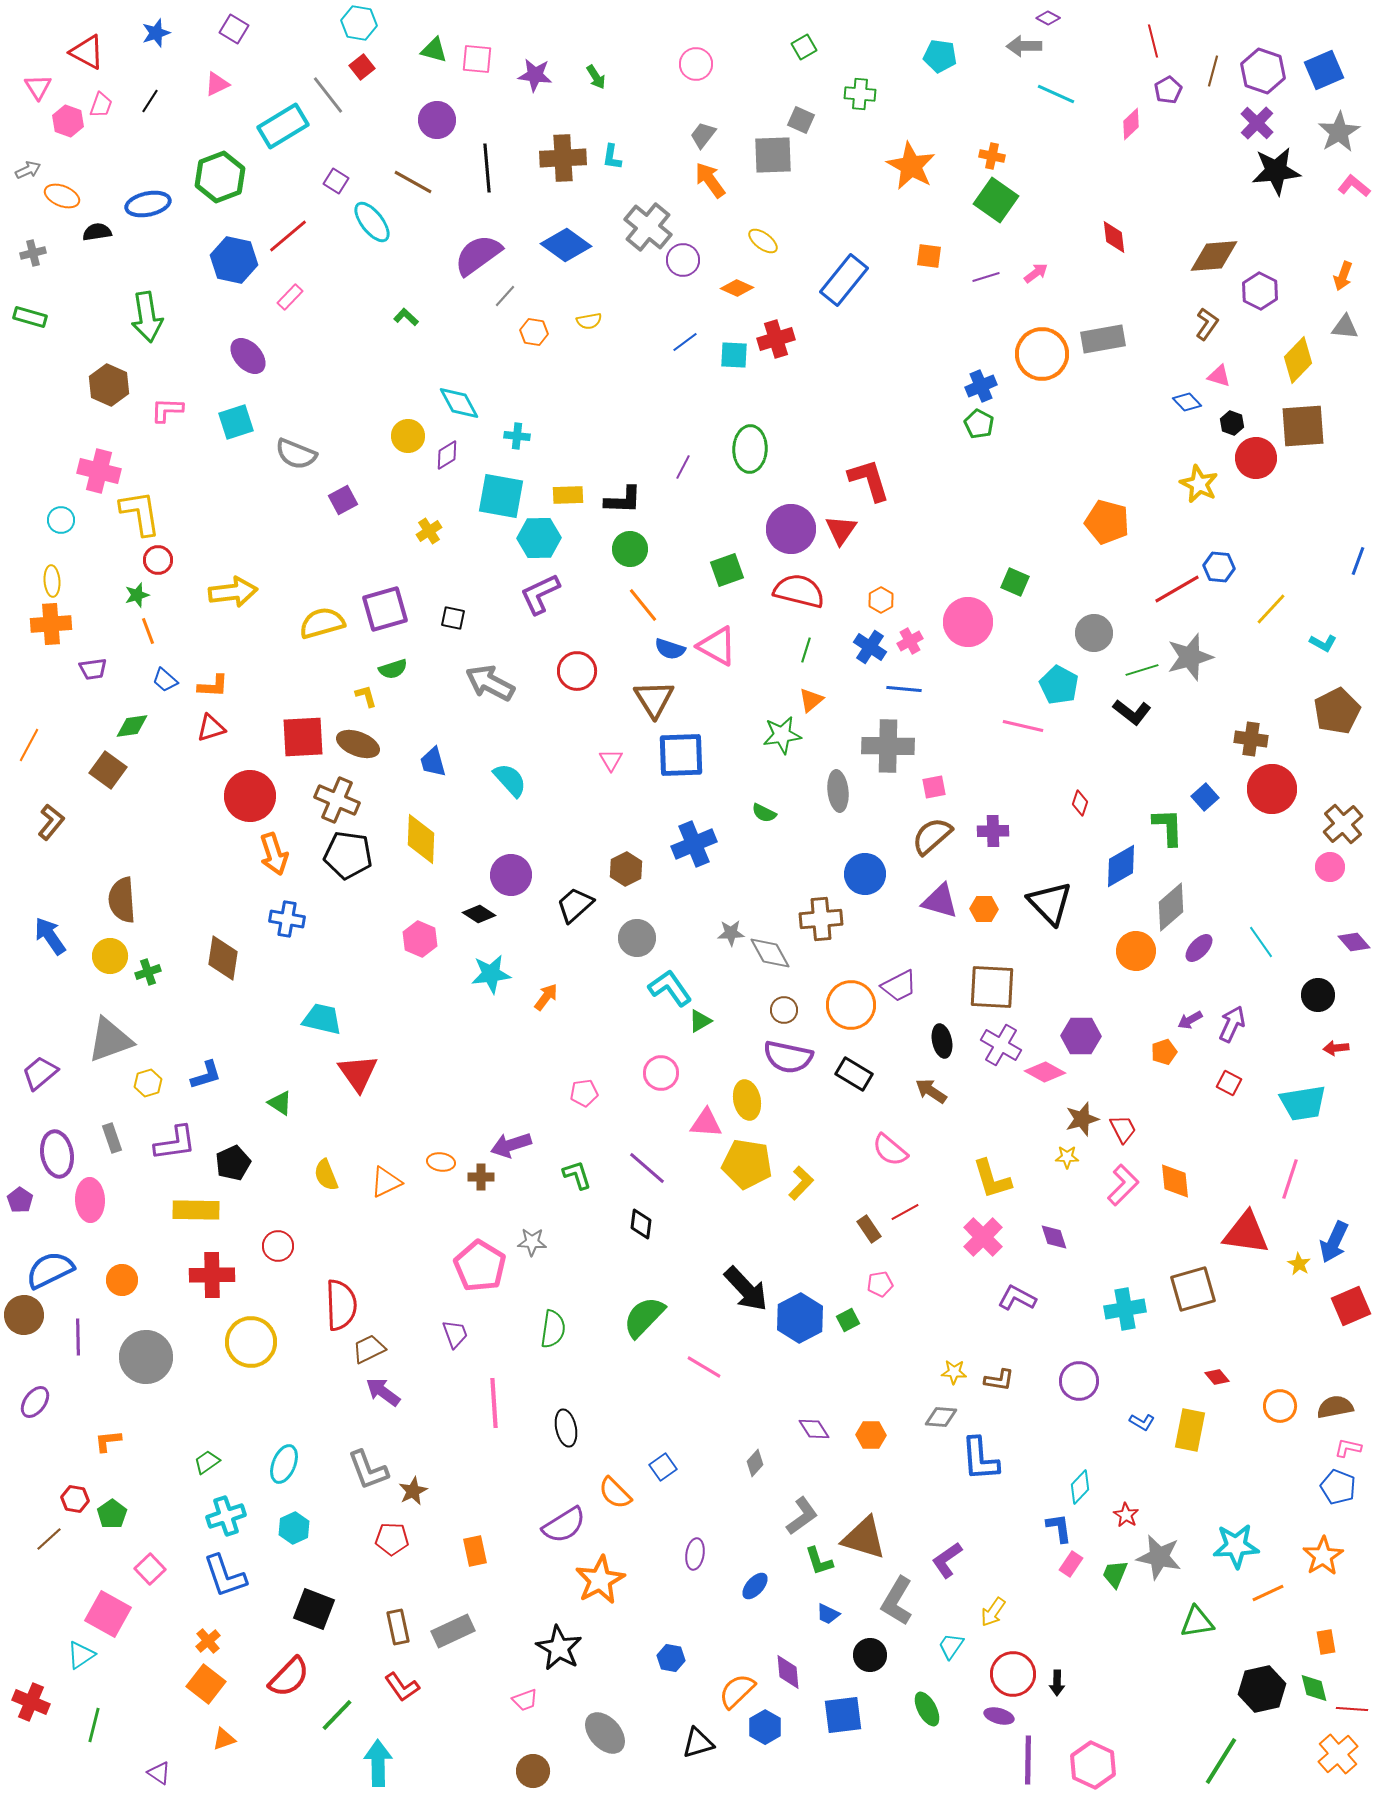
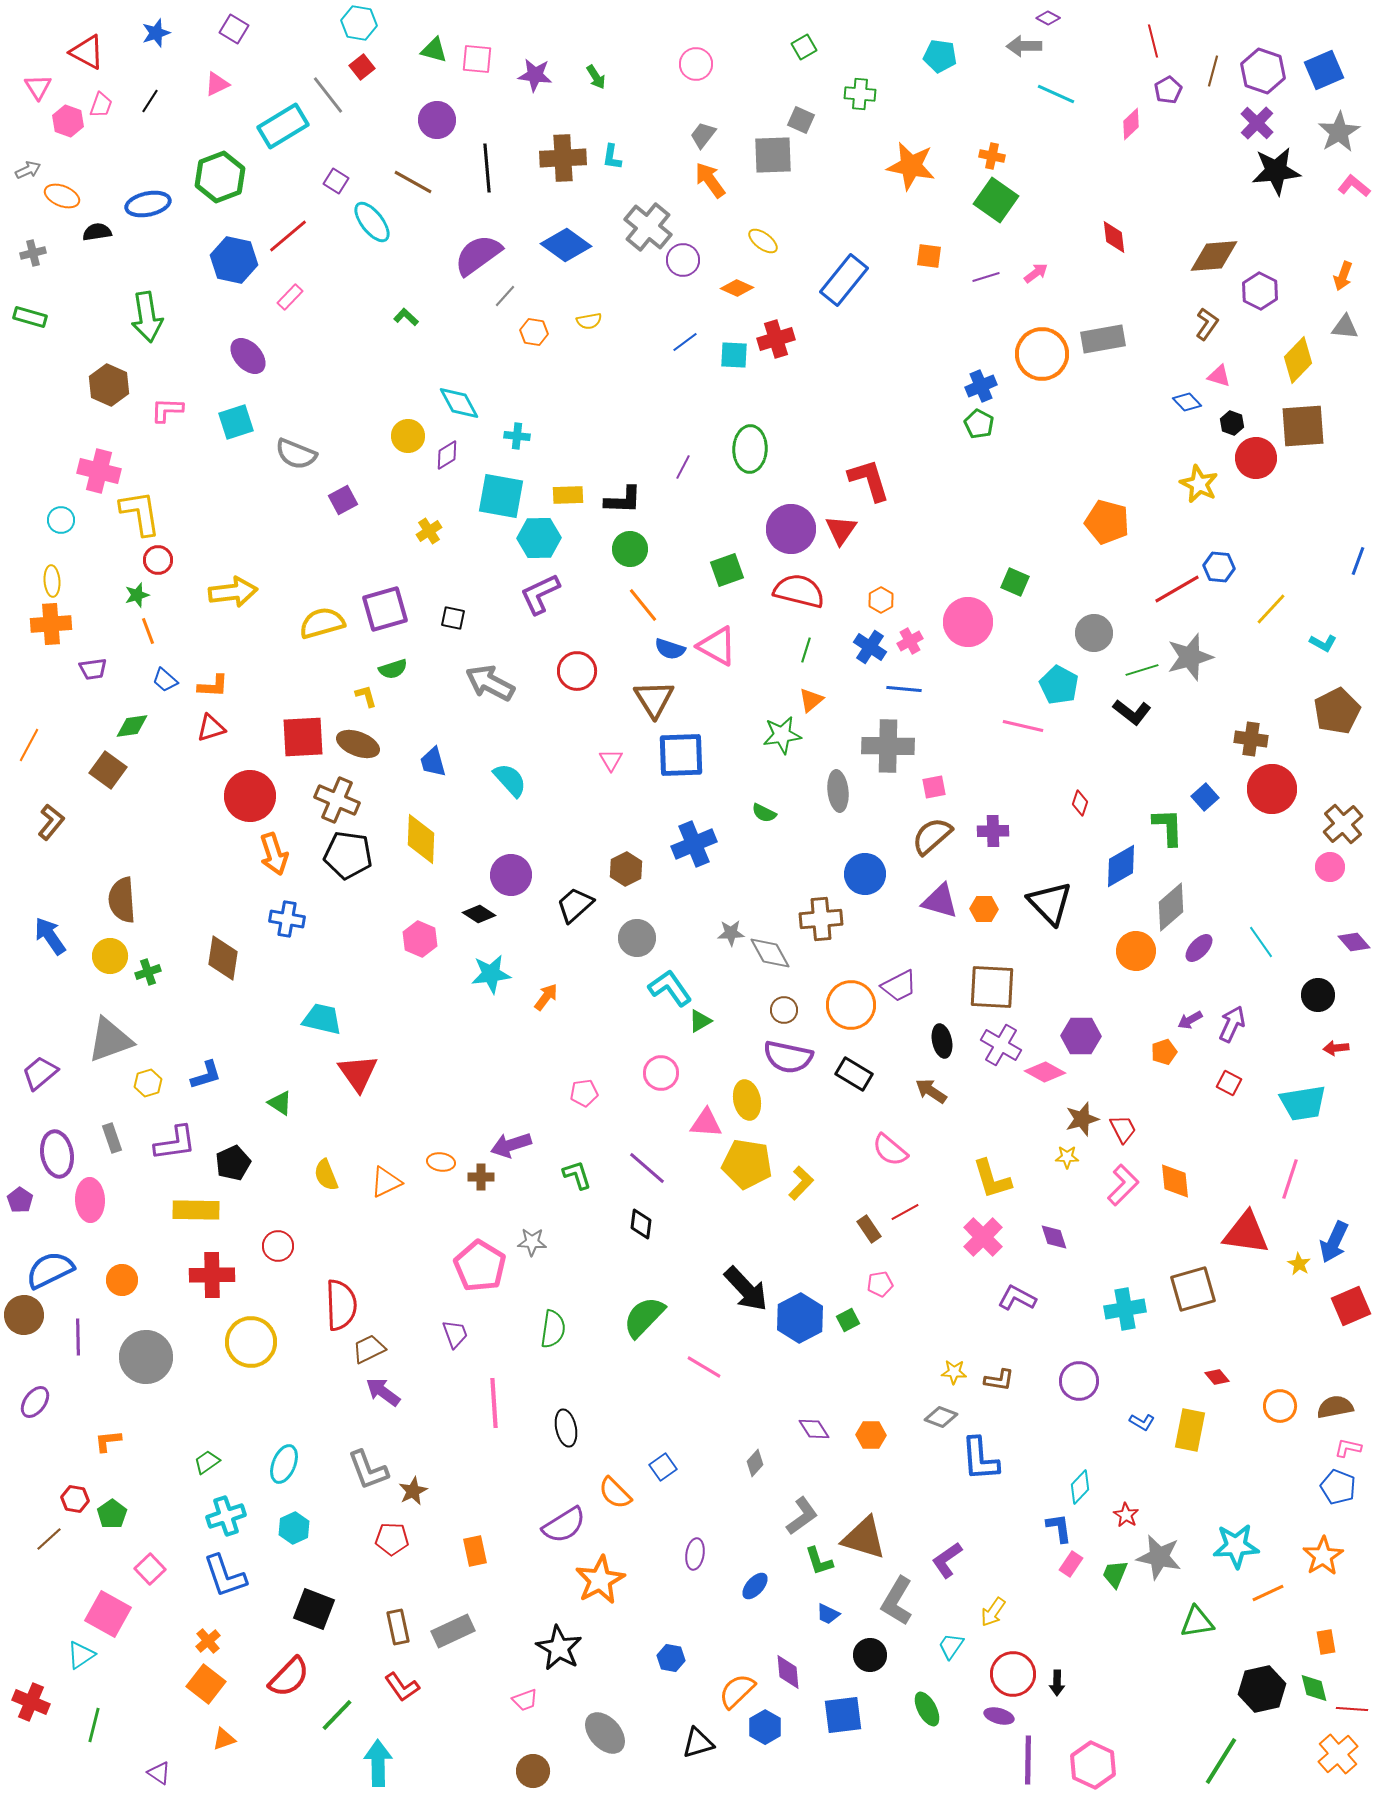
orange star at (911, 166): rotated 18 degrees counterclockwise
gray diamond at (941, 1417): rotated 16 degrees clockwise
